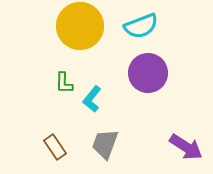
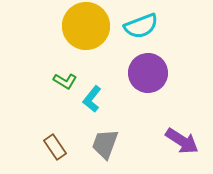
yellow circle: moved 6 px right
green L-shape: moved 1 px right, 2 px up; rotated 60 degrees counterclockwise
purple arrow: moved 4 px left, 6 px up
